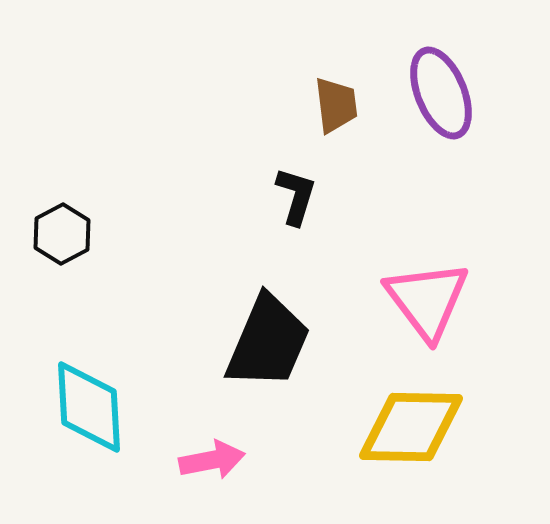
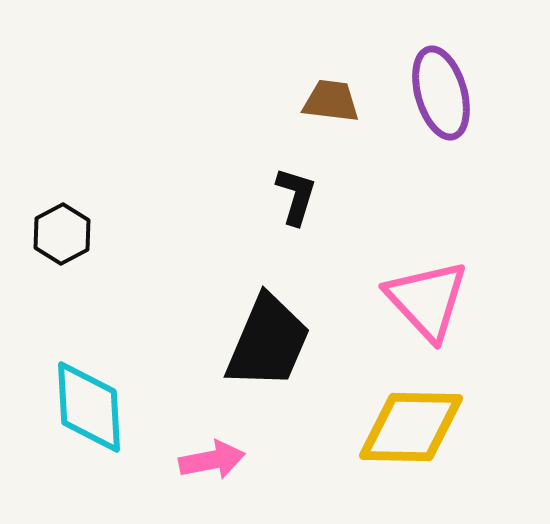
purple ellipse: rotated 6 degrees clockwise
brown trapezoid: moved 5 px left, 4 px up; rotated 76 degrees counterclockwise
pink triangle: rotated 6 degrees counterclockwise
